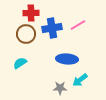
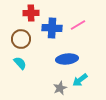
blue cross: rotated 12 degrees clockwise
brown circle: moved 5 px left, 5 px down
blue ellipse: rotated 10 degrees counterclockwise
cyan semicircle: rotated 80 degrees clockwise
gray star: rotated 24 degrees counterclockwise
